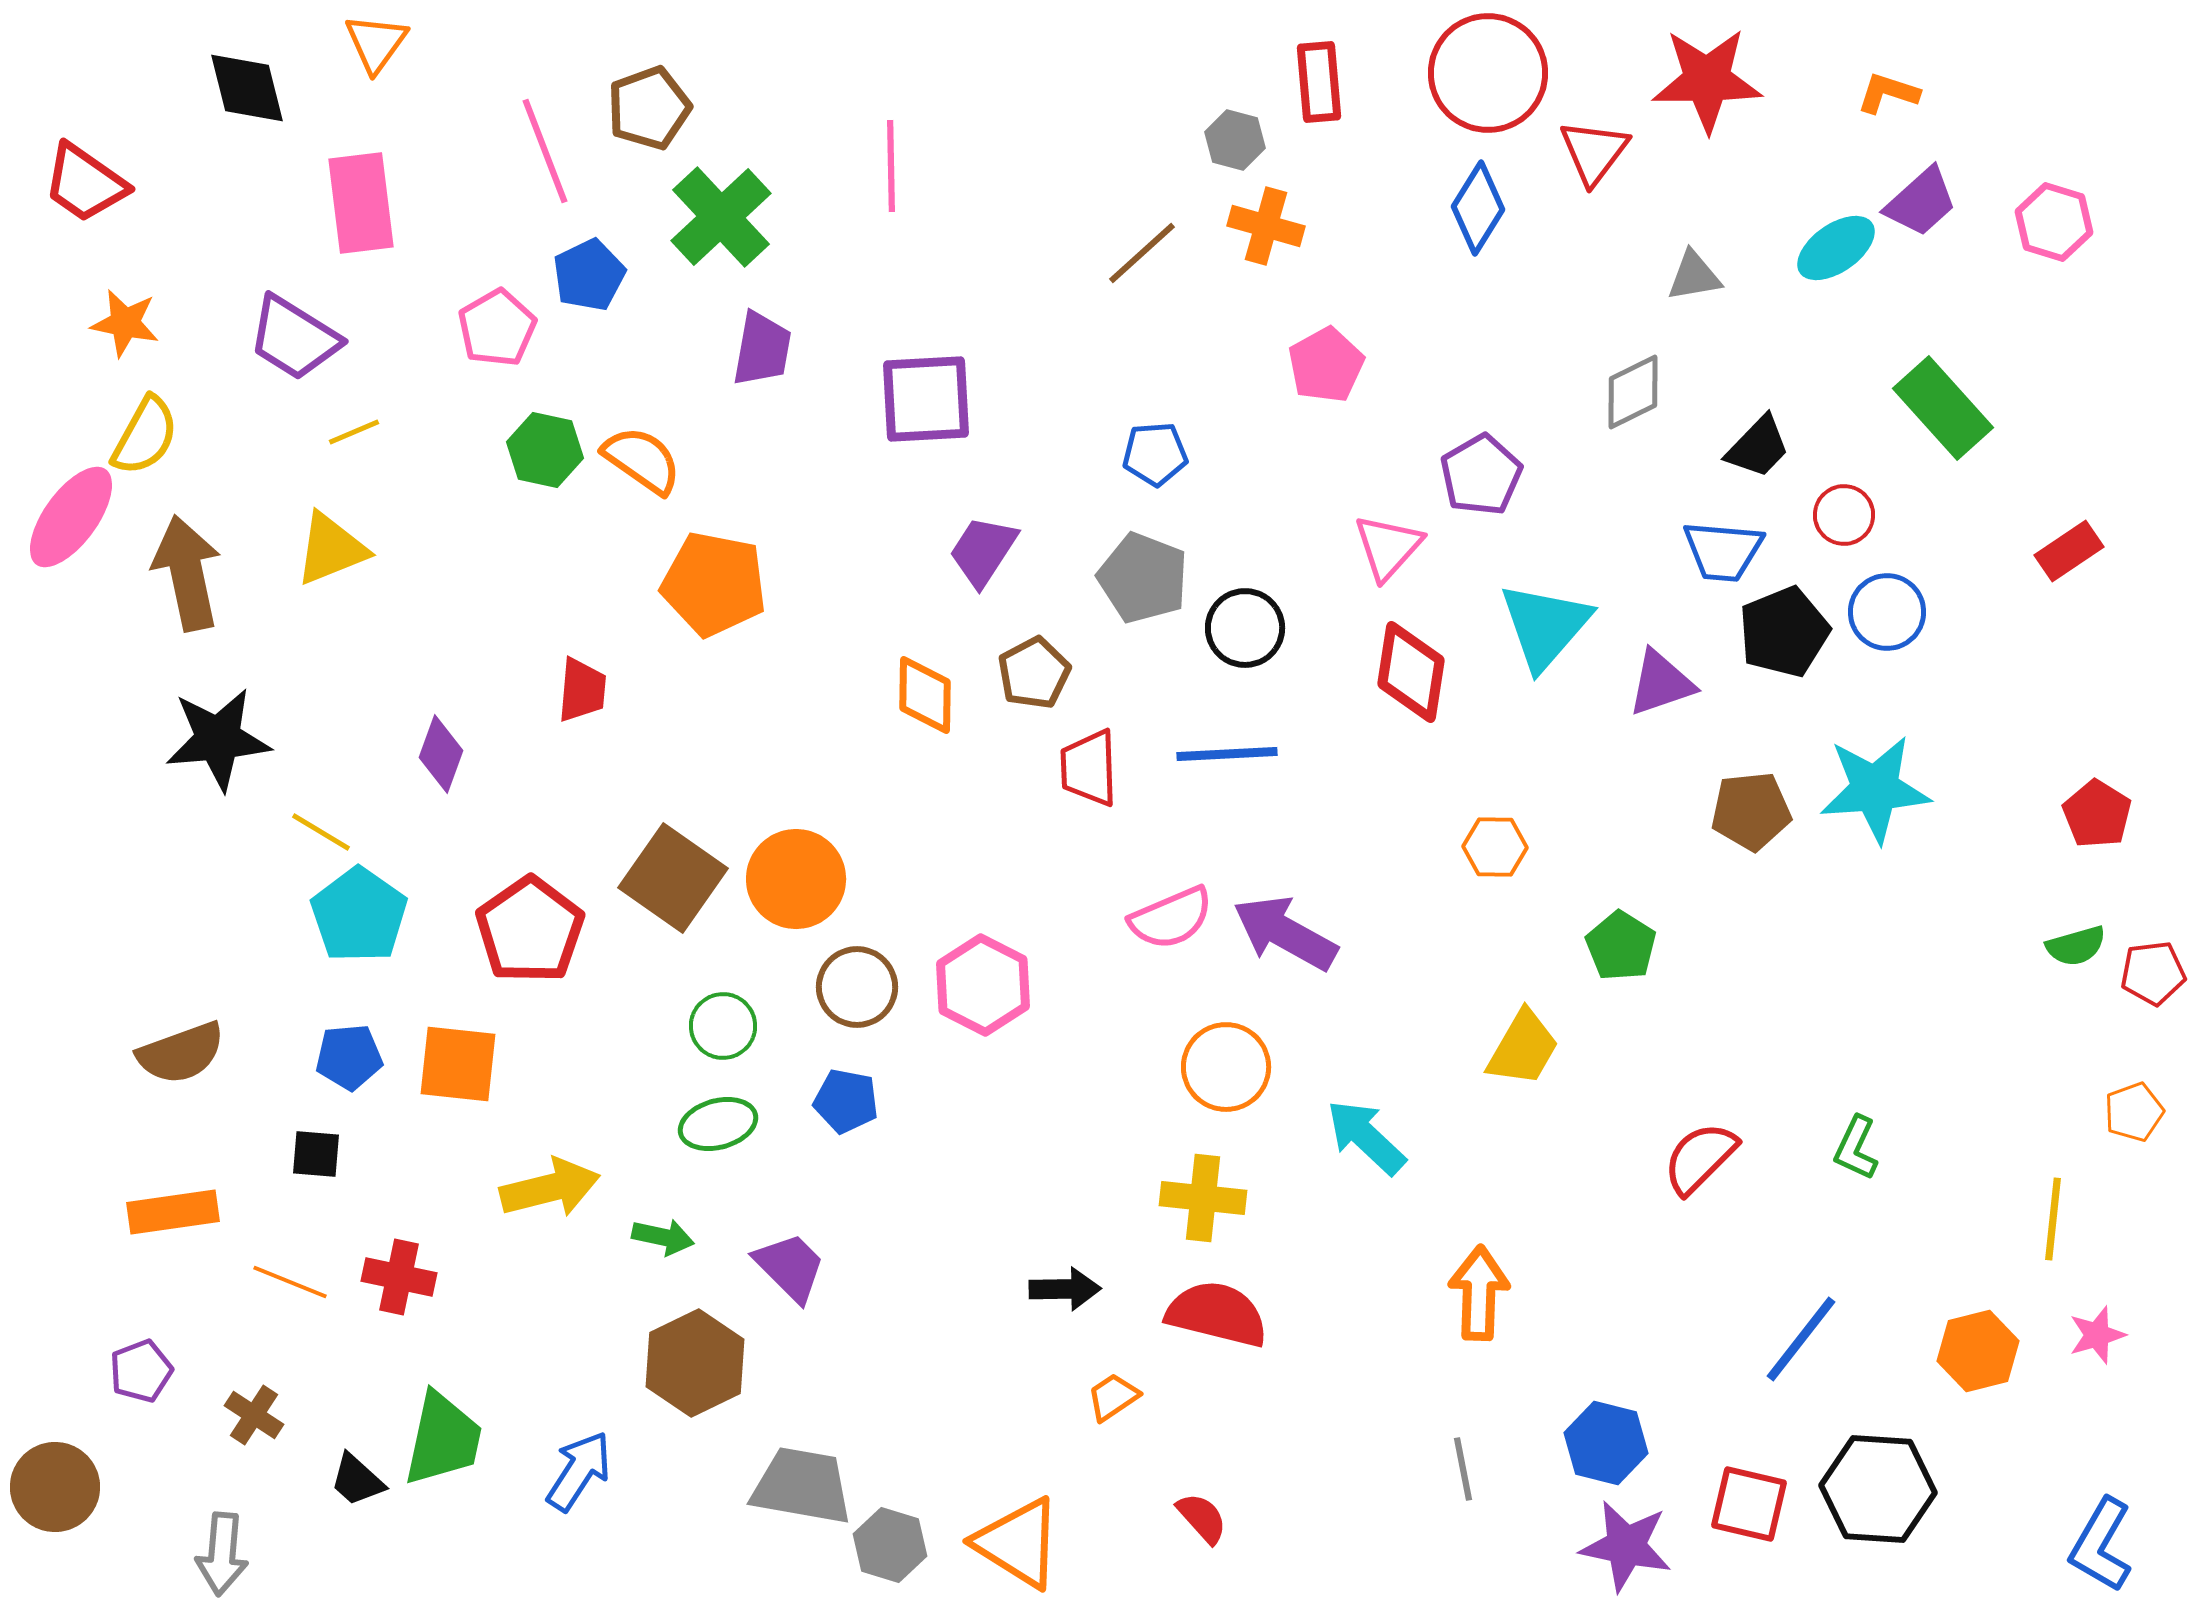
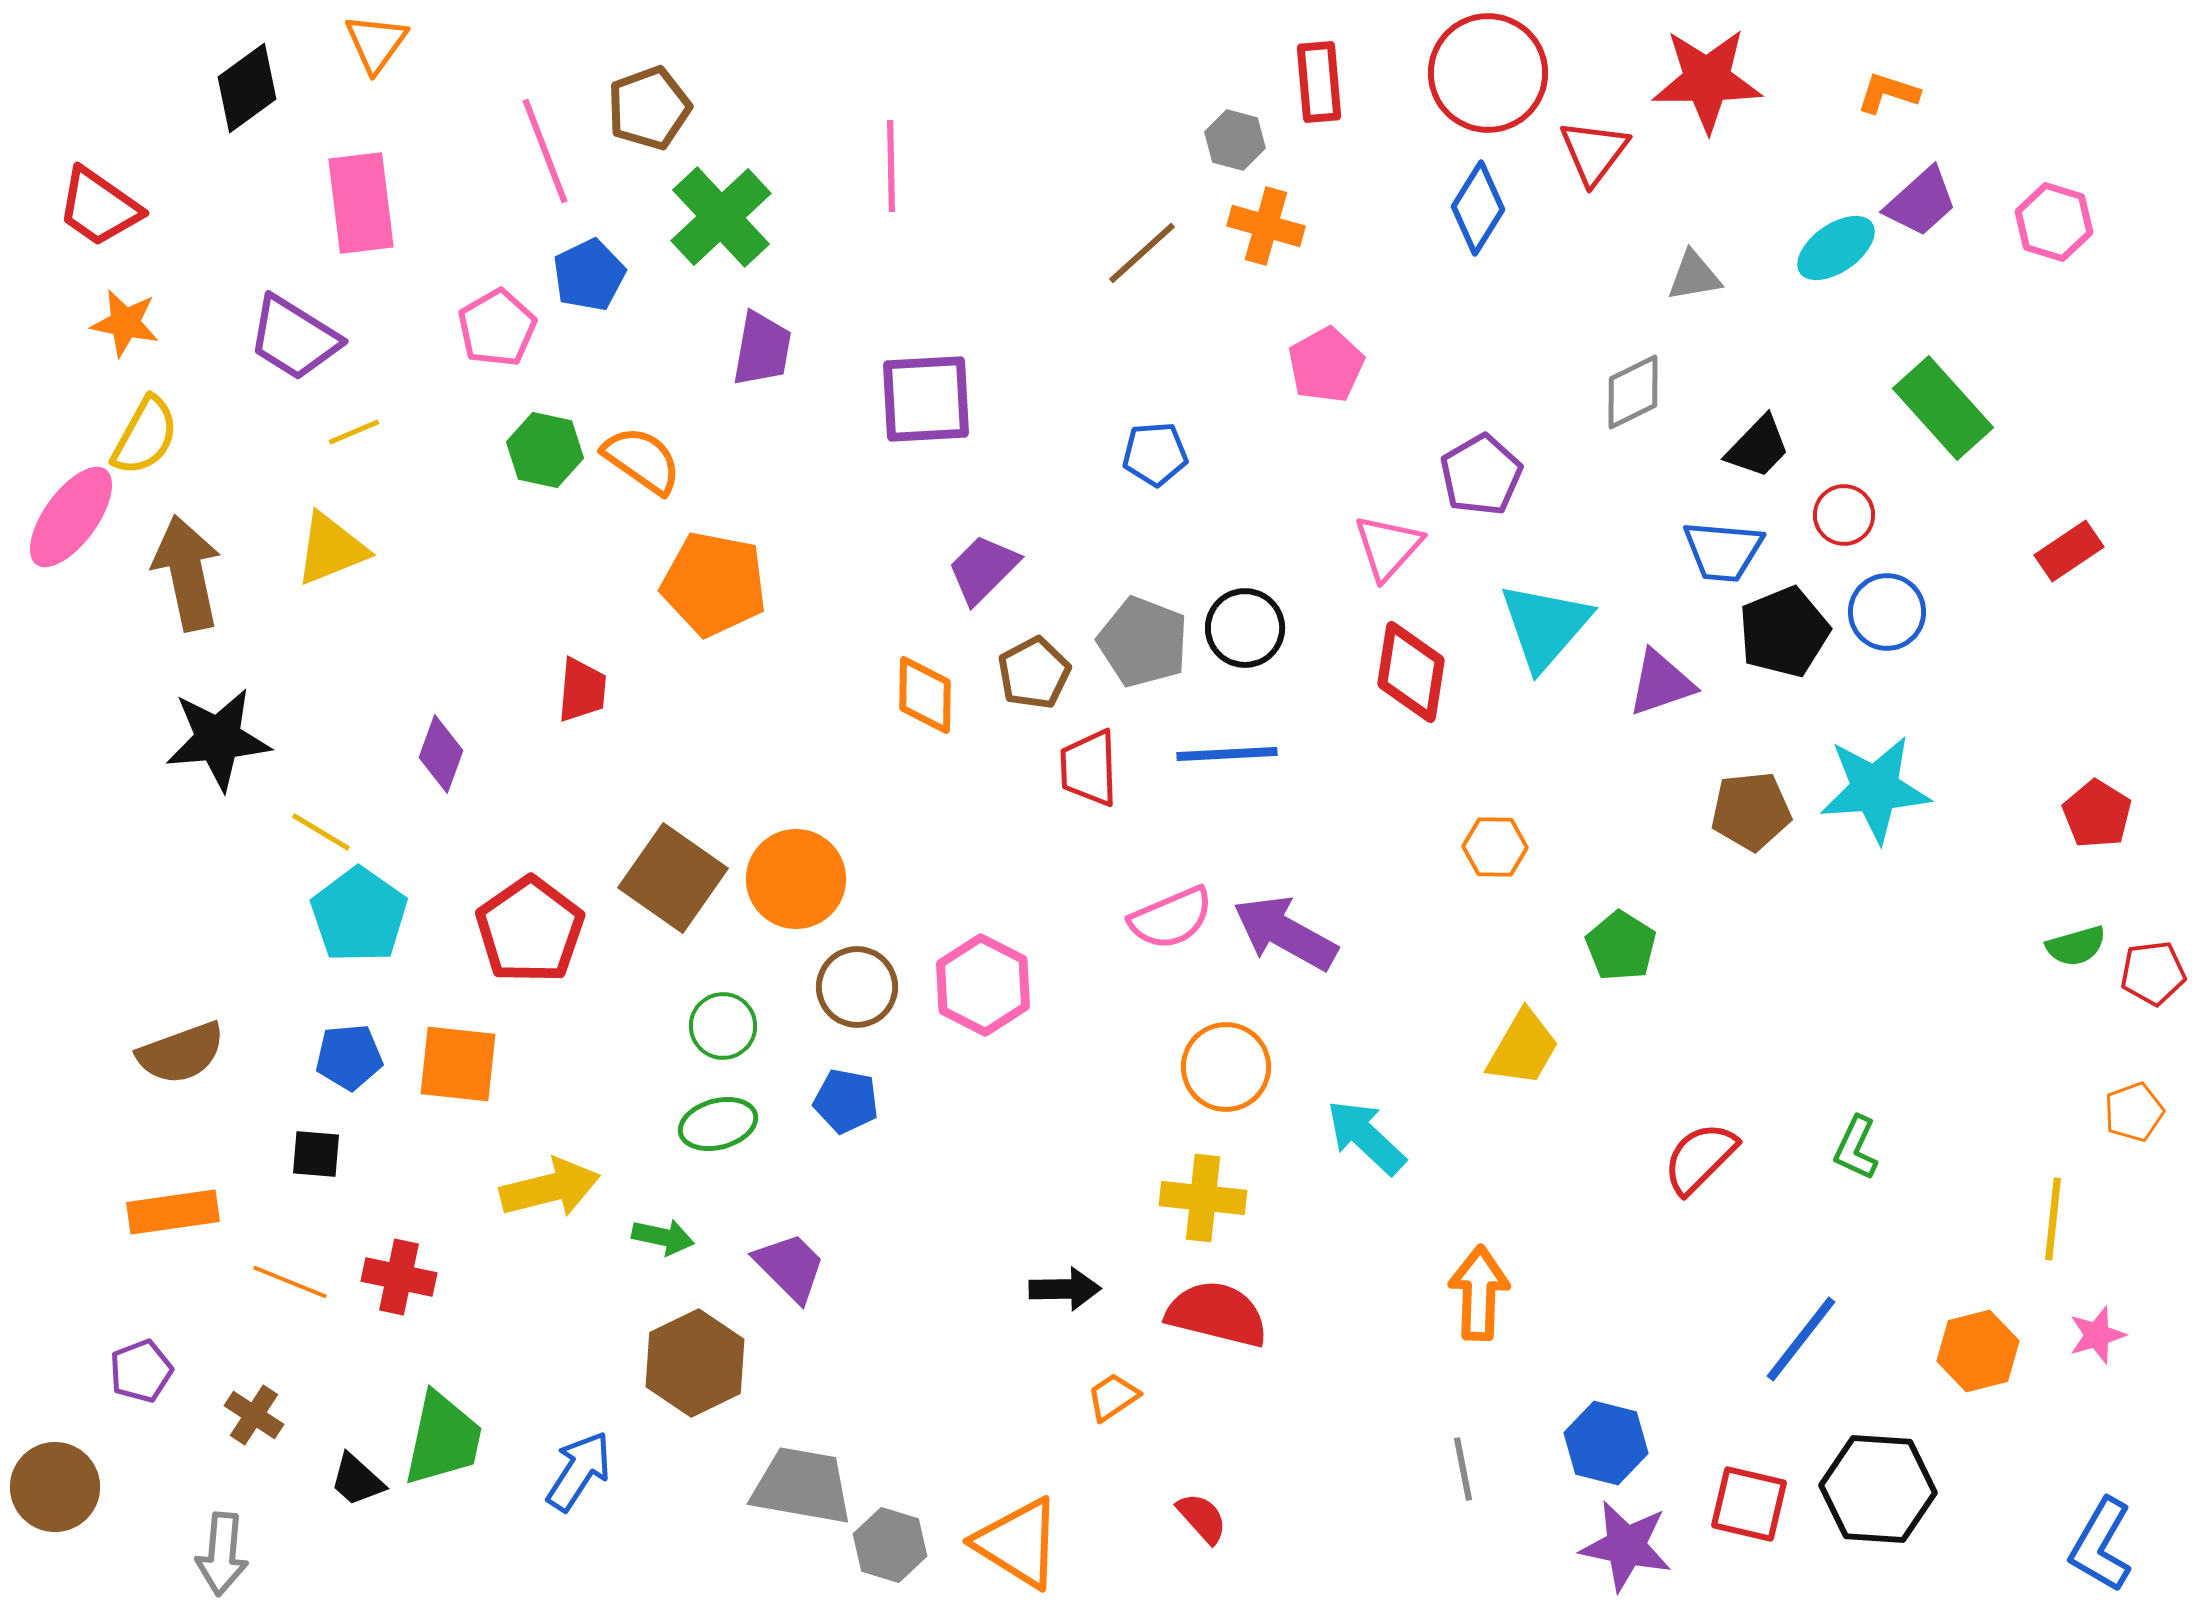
black diamond at (247, 88): rotated 68 degrees clockwise
red trapezoid at (85, 183): moved 14 px right, 24 px down
purple trapezoid at (983, 551): moved 18 px down; rotated 12 degrees clockwise
gray pentagon at (1143, 578): moved 64 px down
